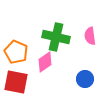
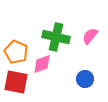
pink semicircle: rotated 48 degrees clockwise
pink diamond: moved 3 px left, 2 px down; rotated 15 degrees clockwise
